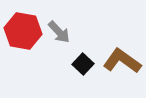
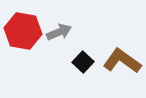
gray arrow: rotated 70 degrees counterclockwise
black square: moved 2 px up
